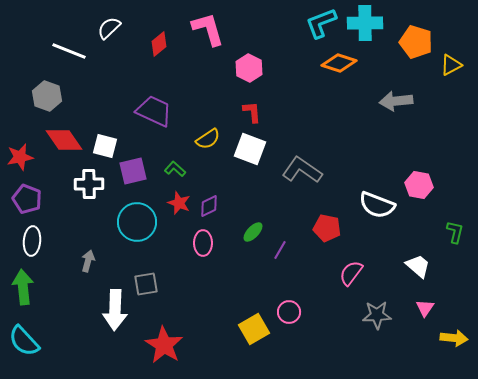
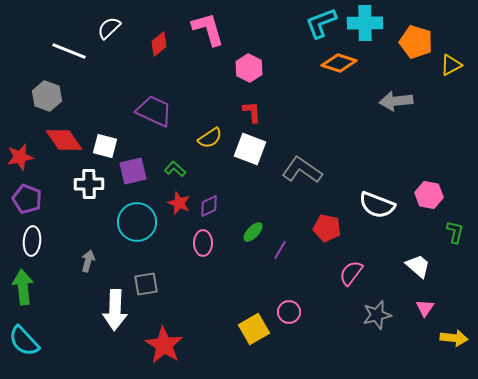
yellow semicircle at (208, 139): moved 2 px right, 1 px up
pink hexagon at (419, 185): moved 10 px right, 10 px down
gray star at (377, 315): rotated 12 degrees counterclockwise
